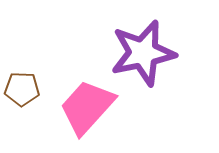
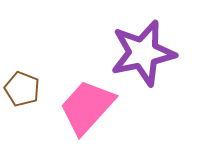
brown pentagon: rotated 20 degrees clockwise
